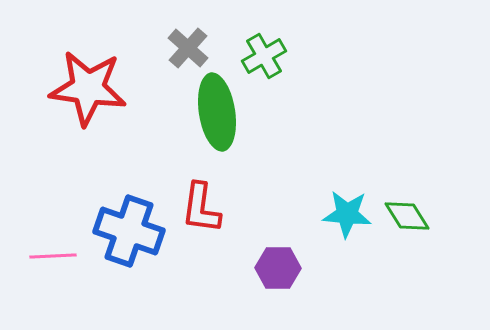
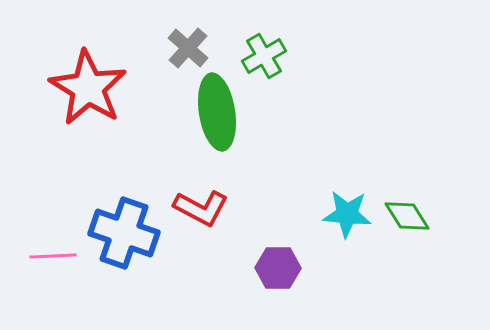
red star: rotated 24 degrees clockwise
red L-shape: rotated 70 degrees counterclockwise
blue cross: moved 5 px left, 2 px down
